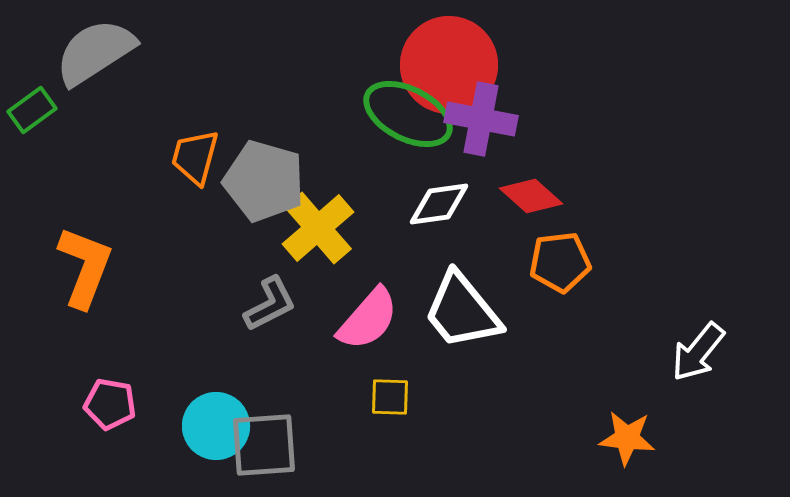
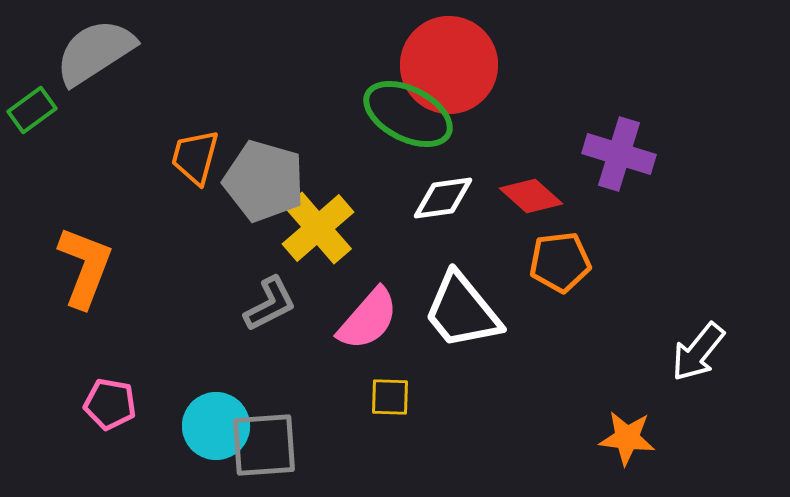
purple cross: moved 138 px right, 35 px down; rotated 6 degrees clockwise
white diamond: moved 4 px right, 6 px up
